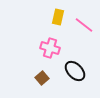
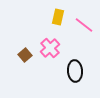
pink cross: rotated 30 degrees clockwise
black ellipse: rotated 40 degrees clockwise
brown square: moved 17 px left, 23 px up
